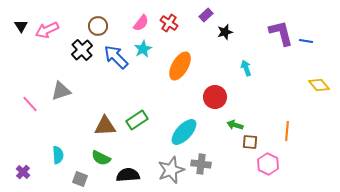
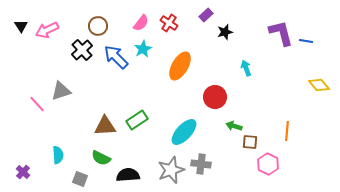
pink line: moved 7 px right
green arrow: moved 1 px left, 1 px down
